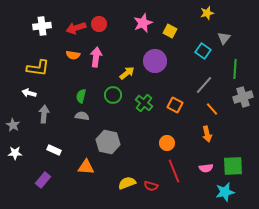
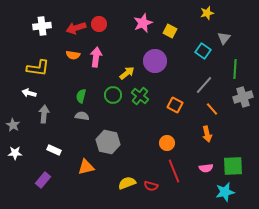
green cross: moved 4 px left, 7 px up
orange triangle: rotated 18 degrees counterclockwise
